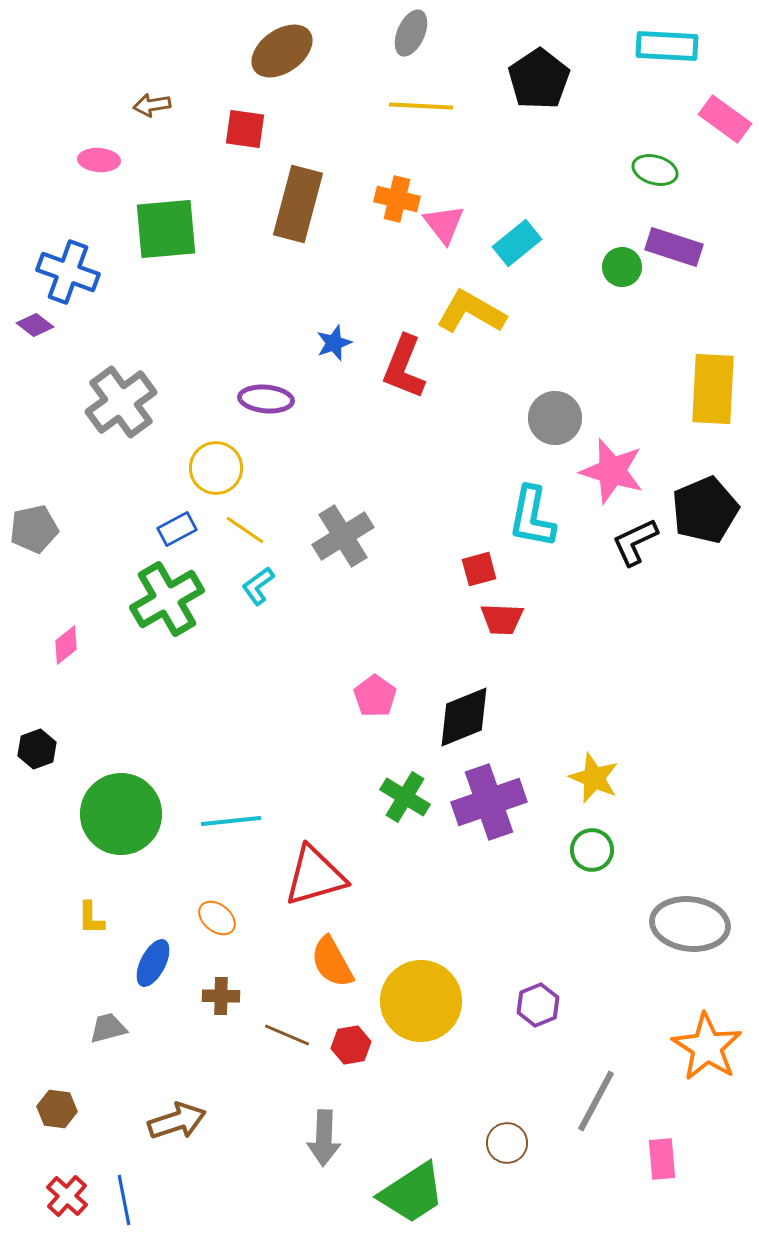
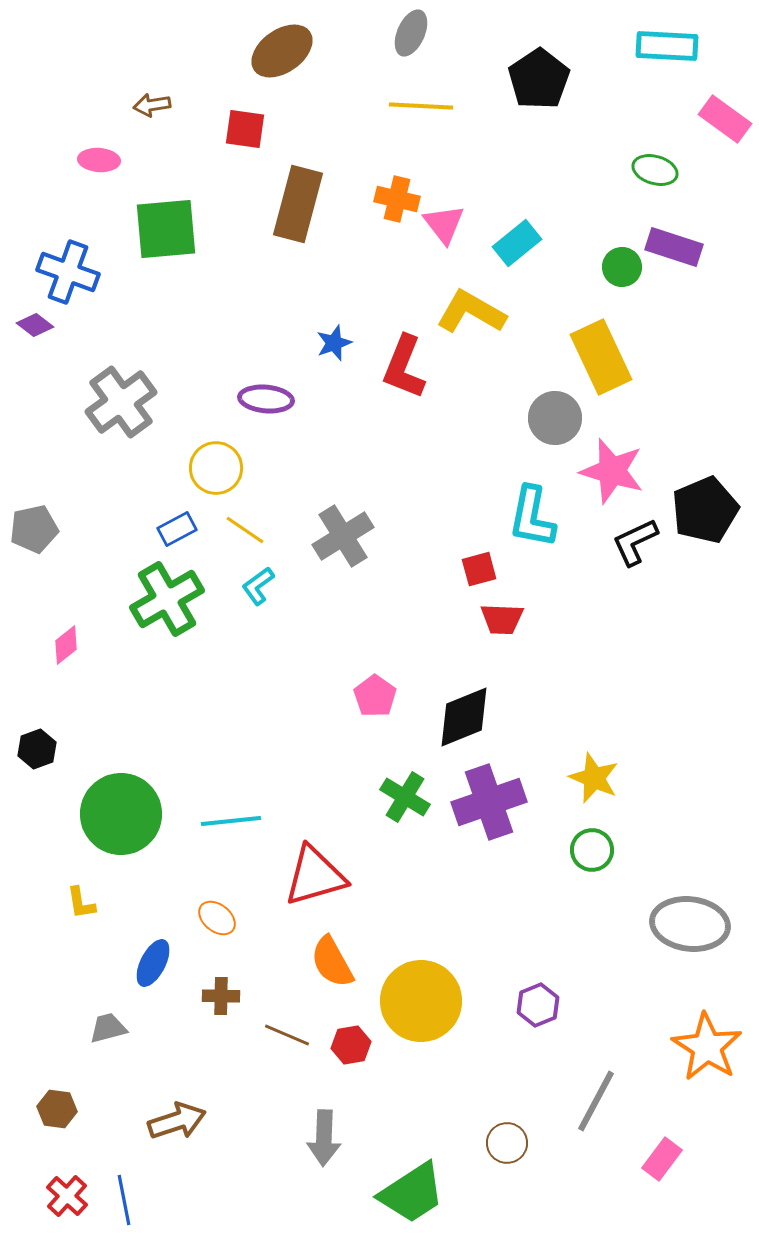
yellow rectangle at (713, 389): moved 112 px left, 32 px up; rotated 28 degrees counterclockwise
yellow L-shape at (91, 918): moved 10 px left, 15 px up; rotated 9 degrees counterclockwise
pink rectangle at (662, 1159): rotated 42 degrees clockwise
